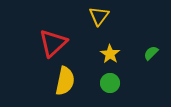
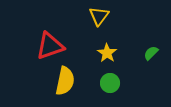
red triangle: moved 3 px left, 3 px down; rotated 24 degrees clockwise
yellow star: moved 3 px left, 1 px up
